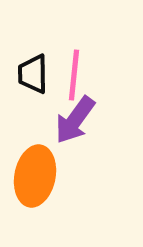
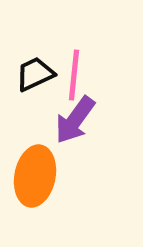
black trapezoid: moved 2 px right; rotated 66 degrees clockwise
